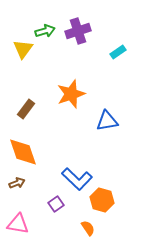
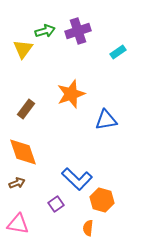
blue triangle: moved 1 px left, 1 px up
orange semicircle: rotated 140 degrees counterclockwise
